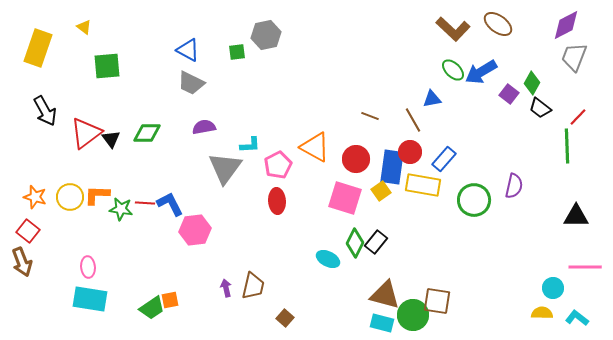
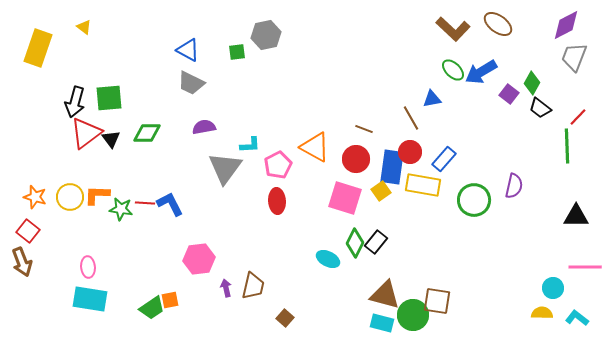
green square at (107, 66): moved 2 px right, 32 px down
black arrow at (45, 111): moved 30 px right, 9 px up; rotated 44 degrees clockwise
brown line at (370, 116): moved 6 px left, 13 px down
brown line at (413, 120): moved 2 px left, 2 px up
pink hexagon at (195, 230): moved 4 px right, 29 px down
